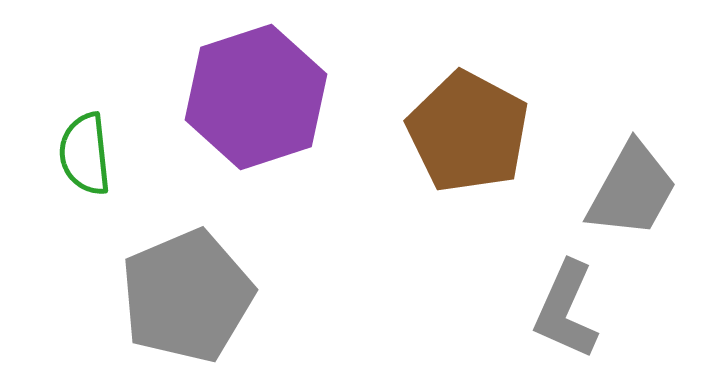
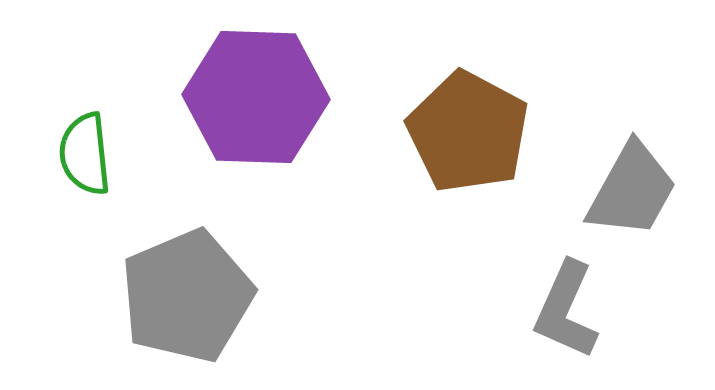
purple hexagon: rotated 20 degrees clockwise
